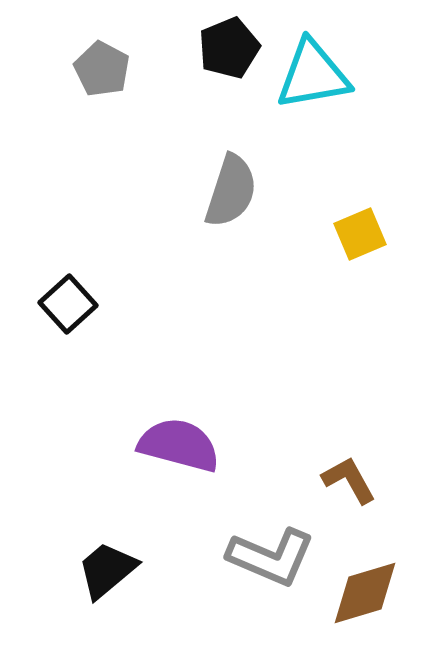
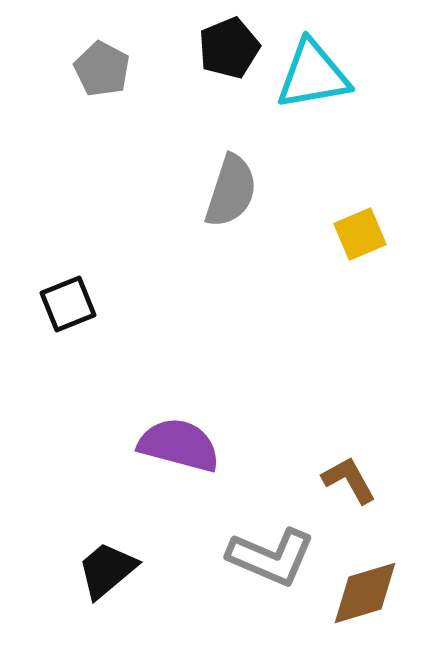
black square: rotated 20 degrees clockwise
